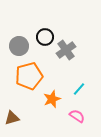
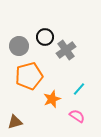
brown triangle: moved 3 px right, 4 px down
